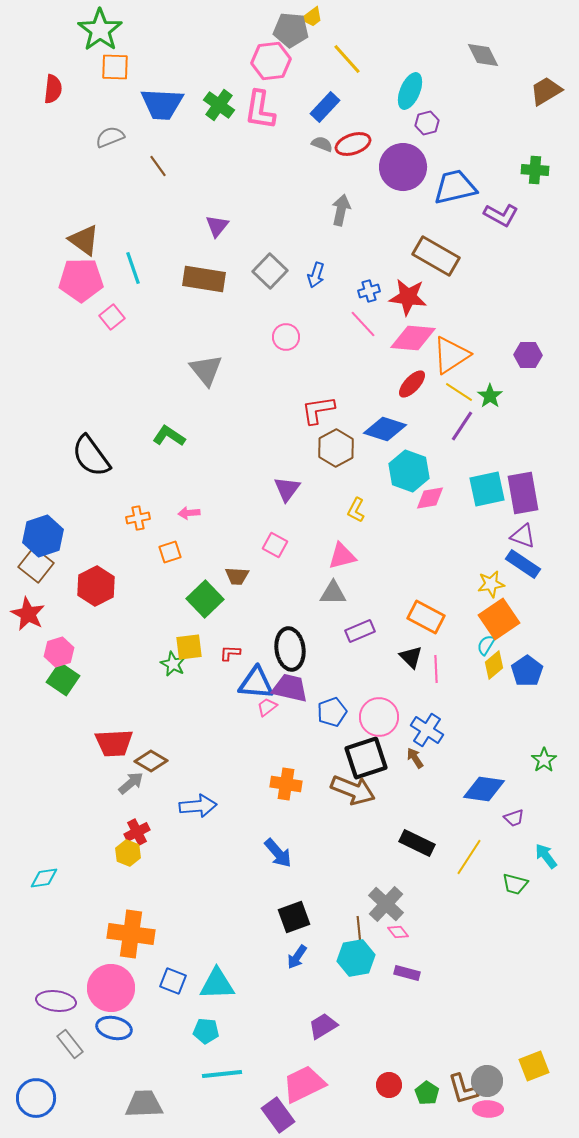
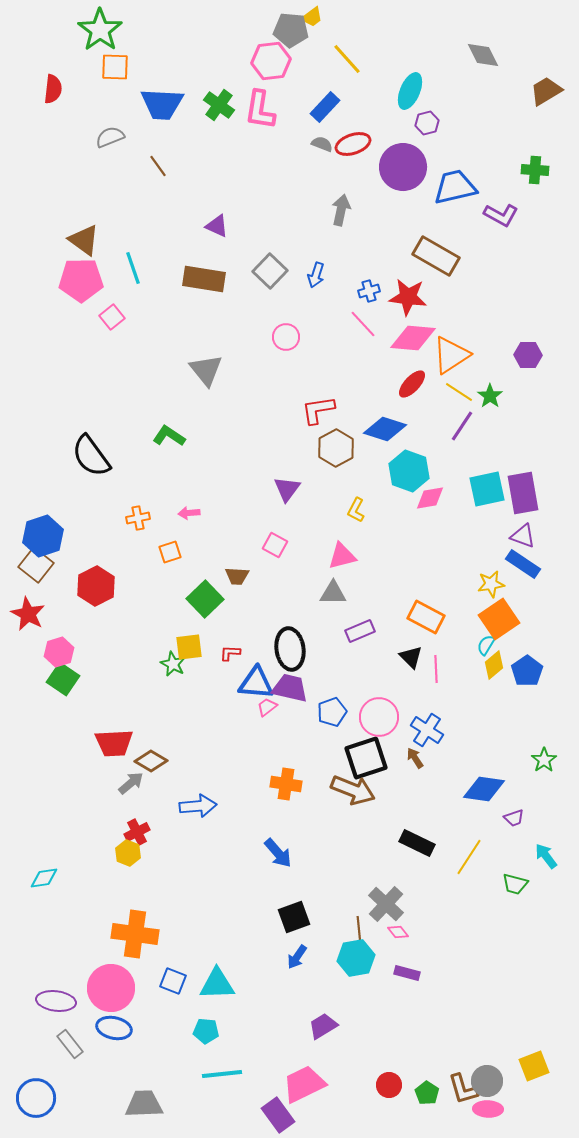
purple triangle at (217, 226): rotated 45 degrees counterclockwise
orange cross at (131, 934): moved 4 px right
